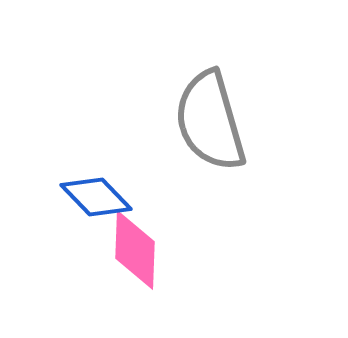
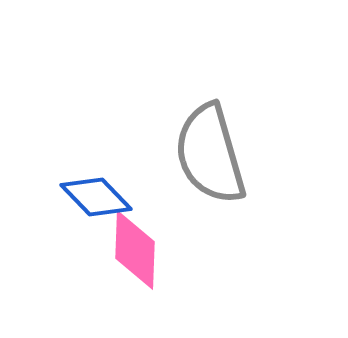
gray semicircle: moved 33 px down
